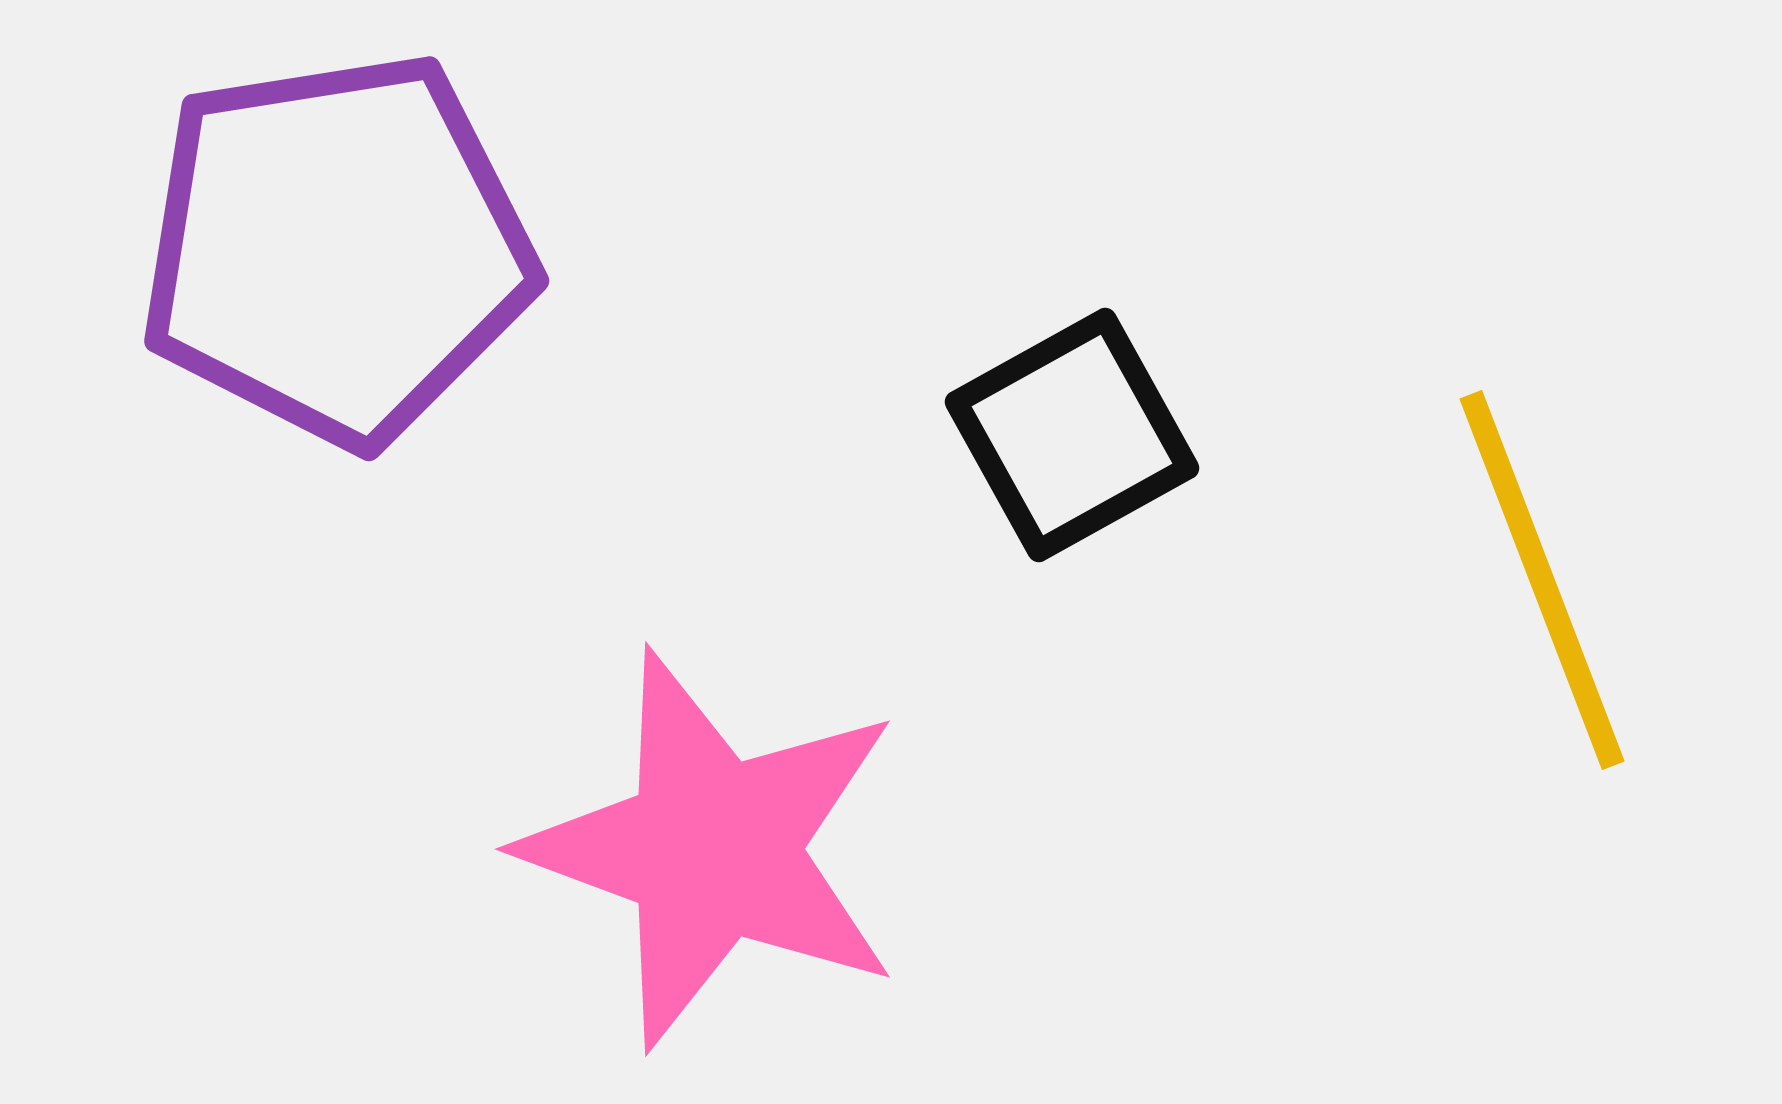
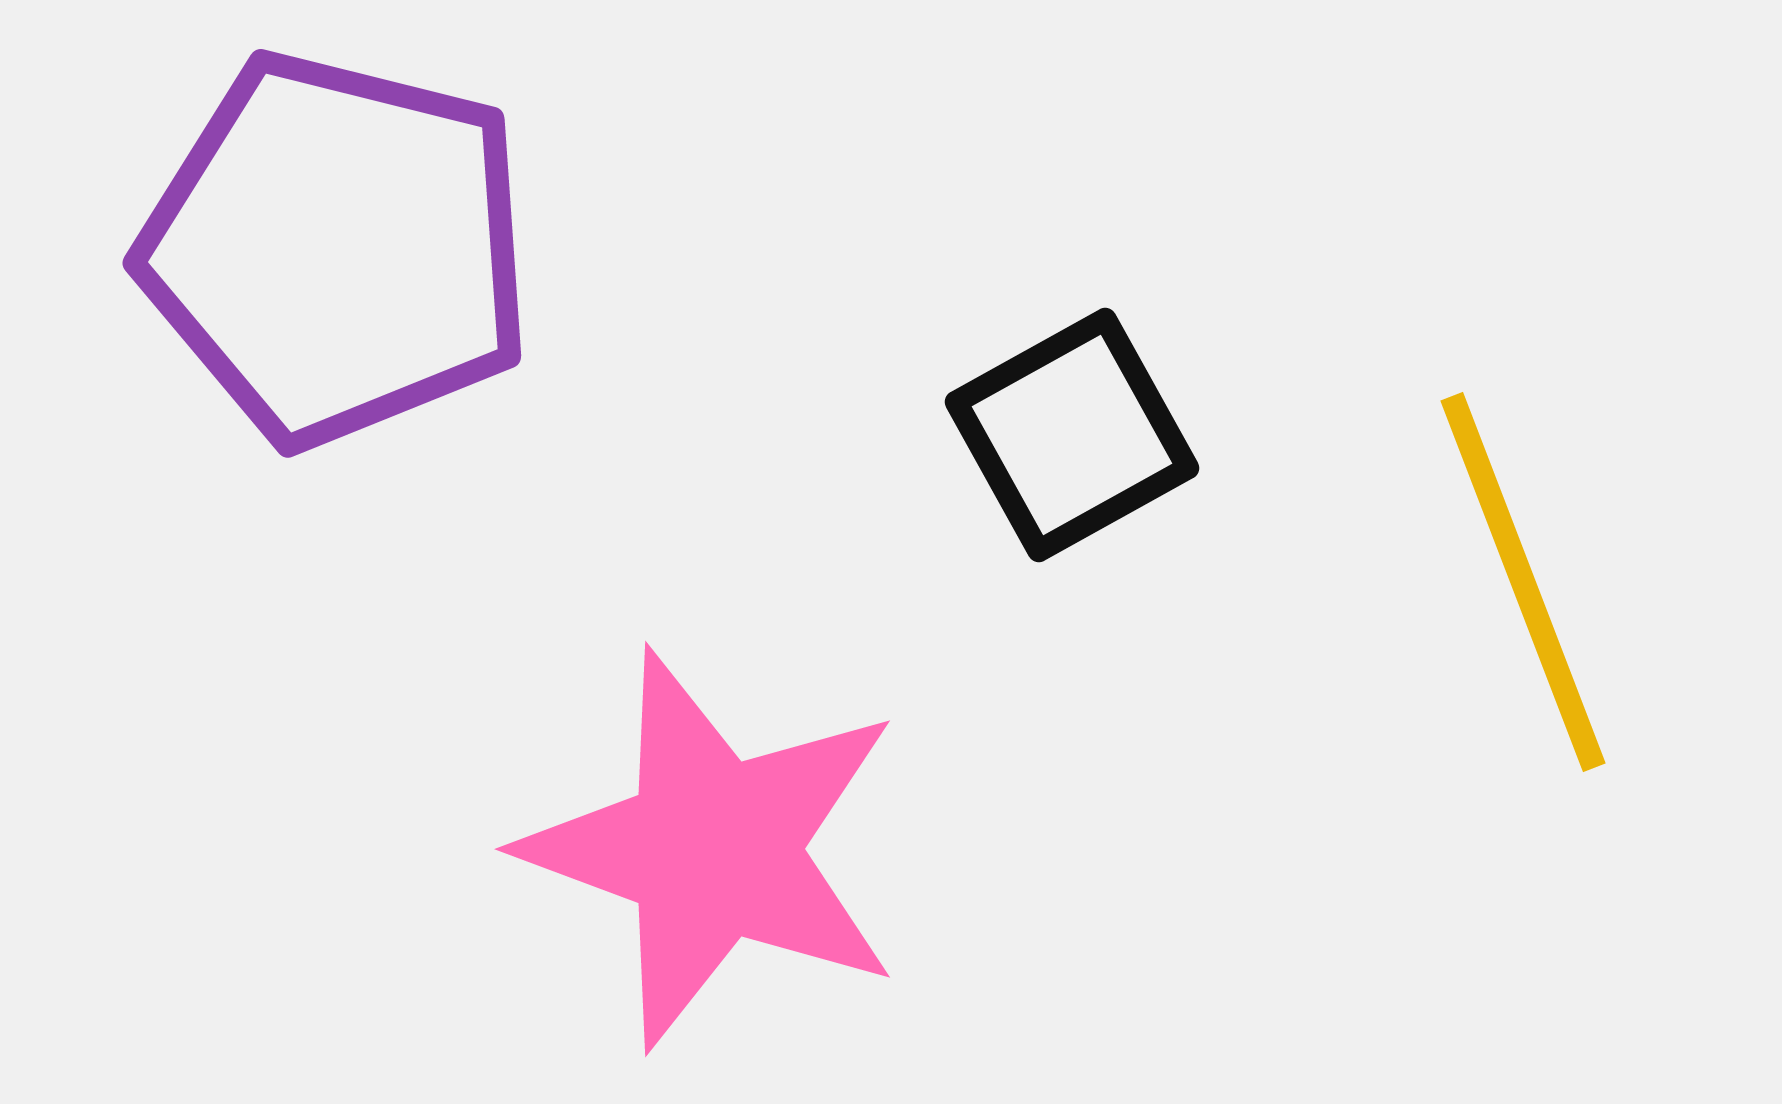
purple pentagon: rotated 23 degrees clockwise
yellow line: moved 19 px left, 2 px down
